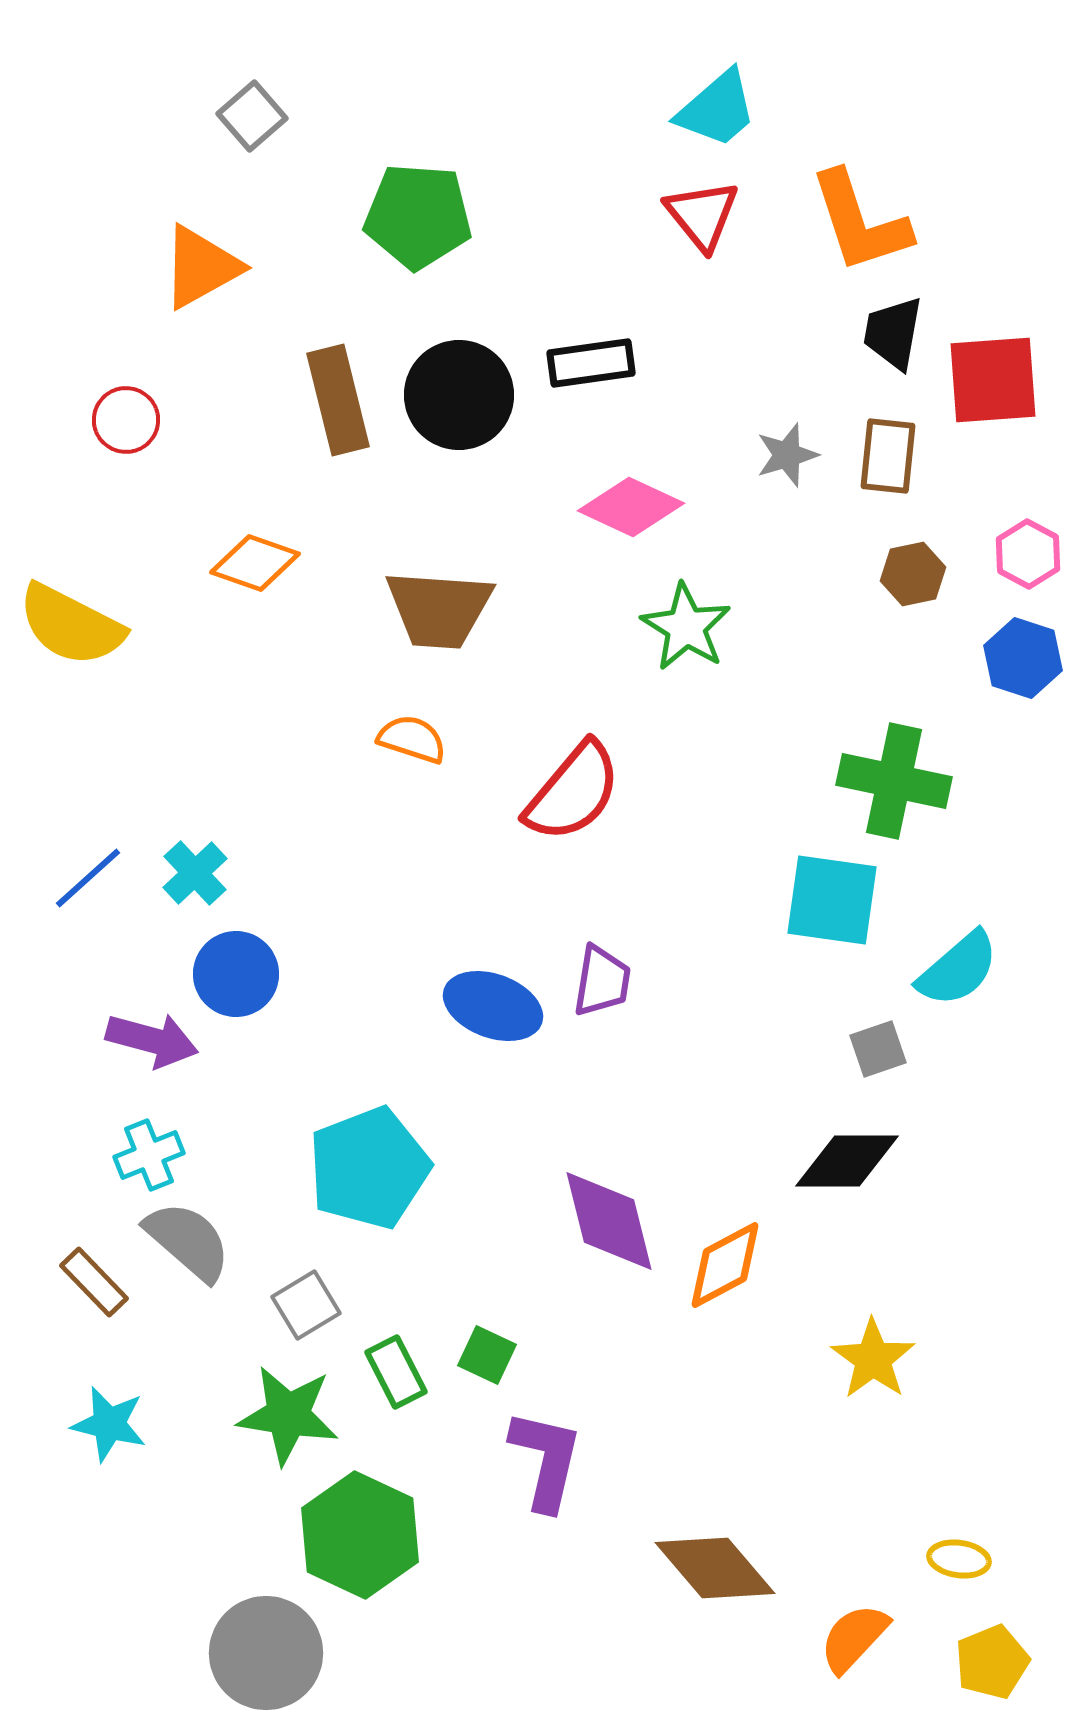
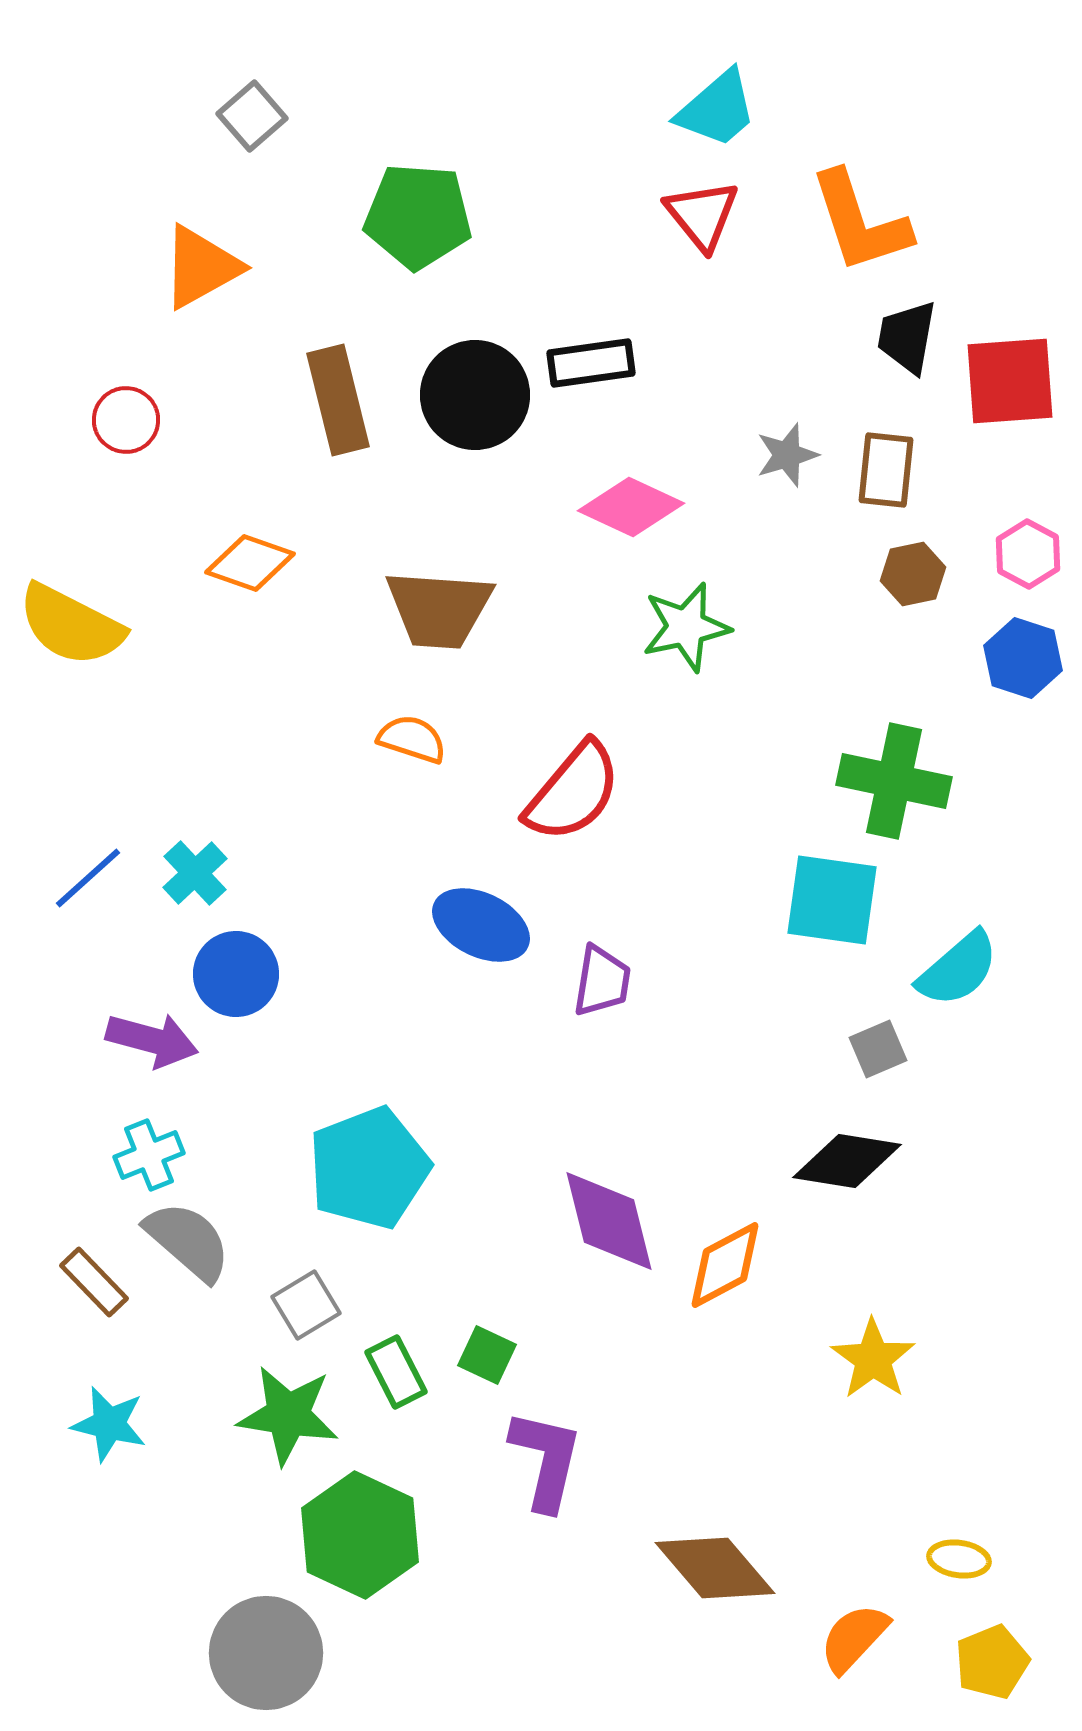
black trapezoid at (893, 333): moved 14 px right, 4 px down
red square at (993, 380): moved 17 px right, 1 px down
black circle at (459, 395): moved 16 px right
brown rectangle at (888, 456): moved 2 px left, 14 px down
orange diamond at (255, 563): moved 5 px left
green star at (686, 627): rotated 28 degrees clockwise
blue ellipse at (493, 1006): moved 12 px left, 81 px up; rotated 6 degrees clockwise
gray square at (878, 1049): rotated 4 degrees counterclockwise
black diamond at (847, 1161): rotated 9 degrees clockwise
